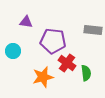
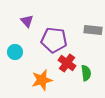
purple triangle: moved 1 px right, 1 px up; rotated 40 degrees clockwise
purple pentagon: moved 1 px right, 1 px up
cyan circle: moved 2 px right, 1 px down
orange star: moved 1 px left, 3 px down
